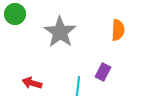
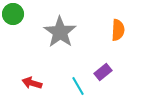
green circle: moved 2 px left
purple rectangle: rotated 24 degrees clockwise
cyan line: rotated 36 degrees counterclockwise
